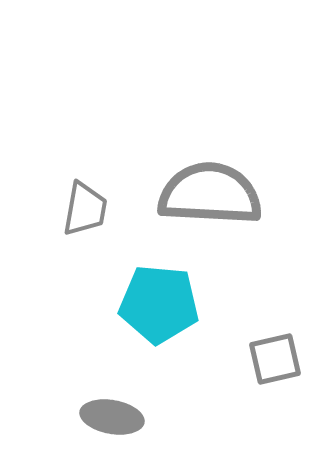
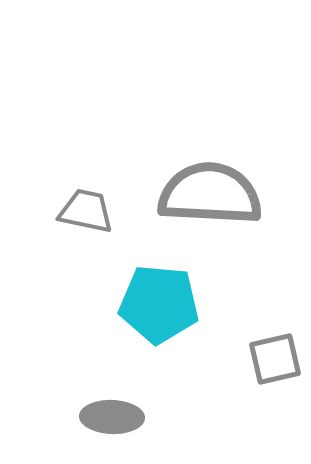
gray trapezoid: moved 1 px right, 2 px down; rotated 88 degrees counterclockwise
gray ellipse: rotated 8 degrees counterclockwise
